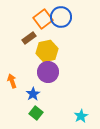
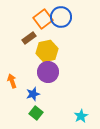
blue star: rotated 16 degrees clockwise
